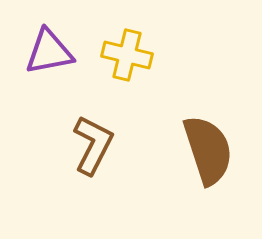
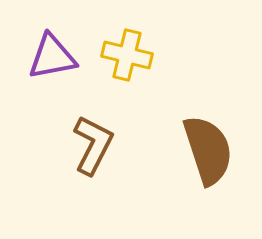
purple triangle: moved 3 px right, 5 px down
